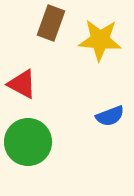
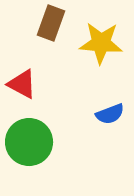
yellow star: moved 1 px right, 3 px down
blue semicircle: moved 2 px up
green circle: moved 1 px right
